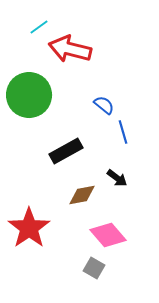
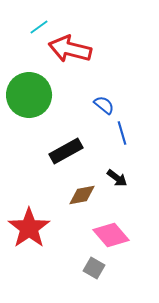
blue line: moved 1 px left, 1 px down
pink diamond: moved 3 px right
